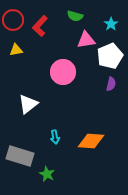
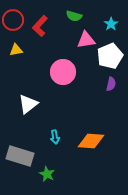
green semicircle: moved 1 px left
